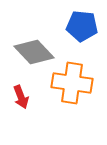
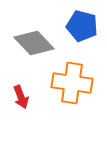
blue pentagon: rotated 8 degrees clockwise
gray diamond: moved 9 px up
